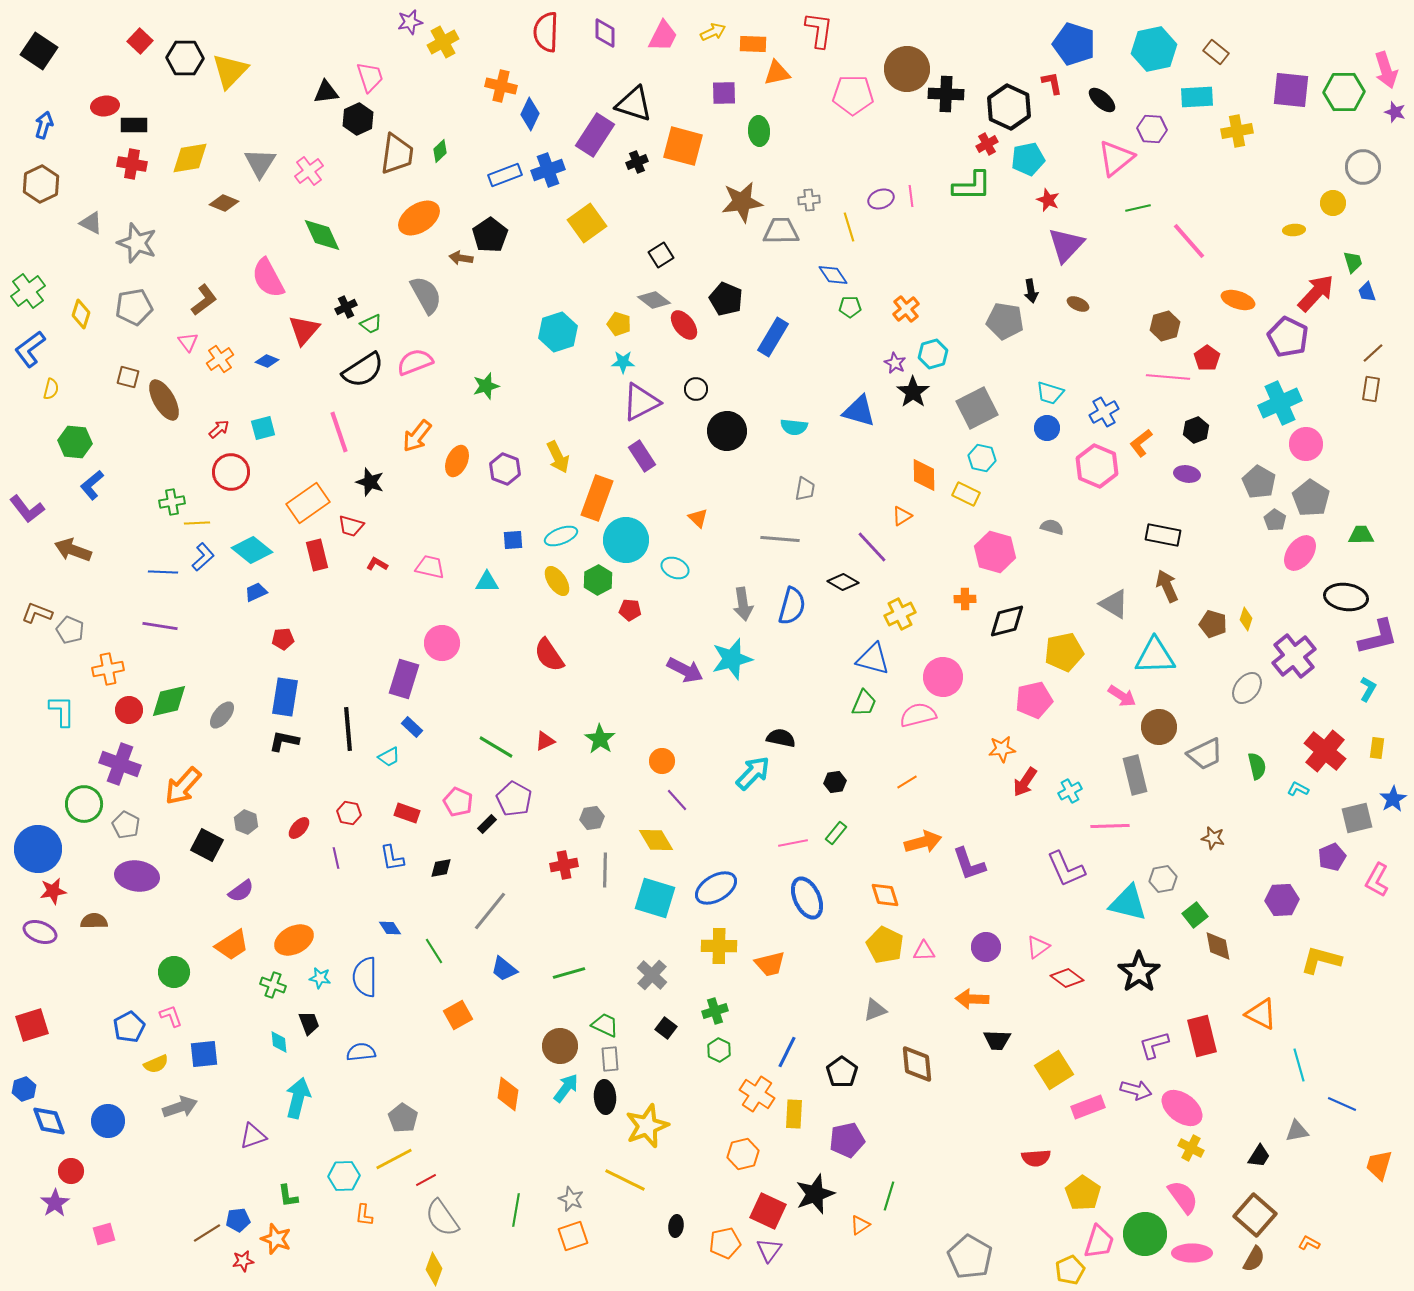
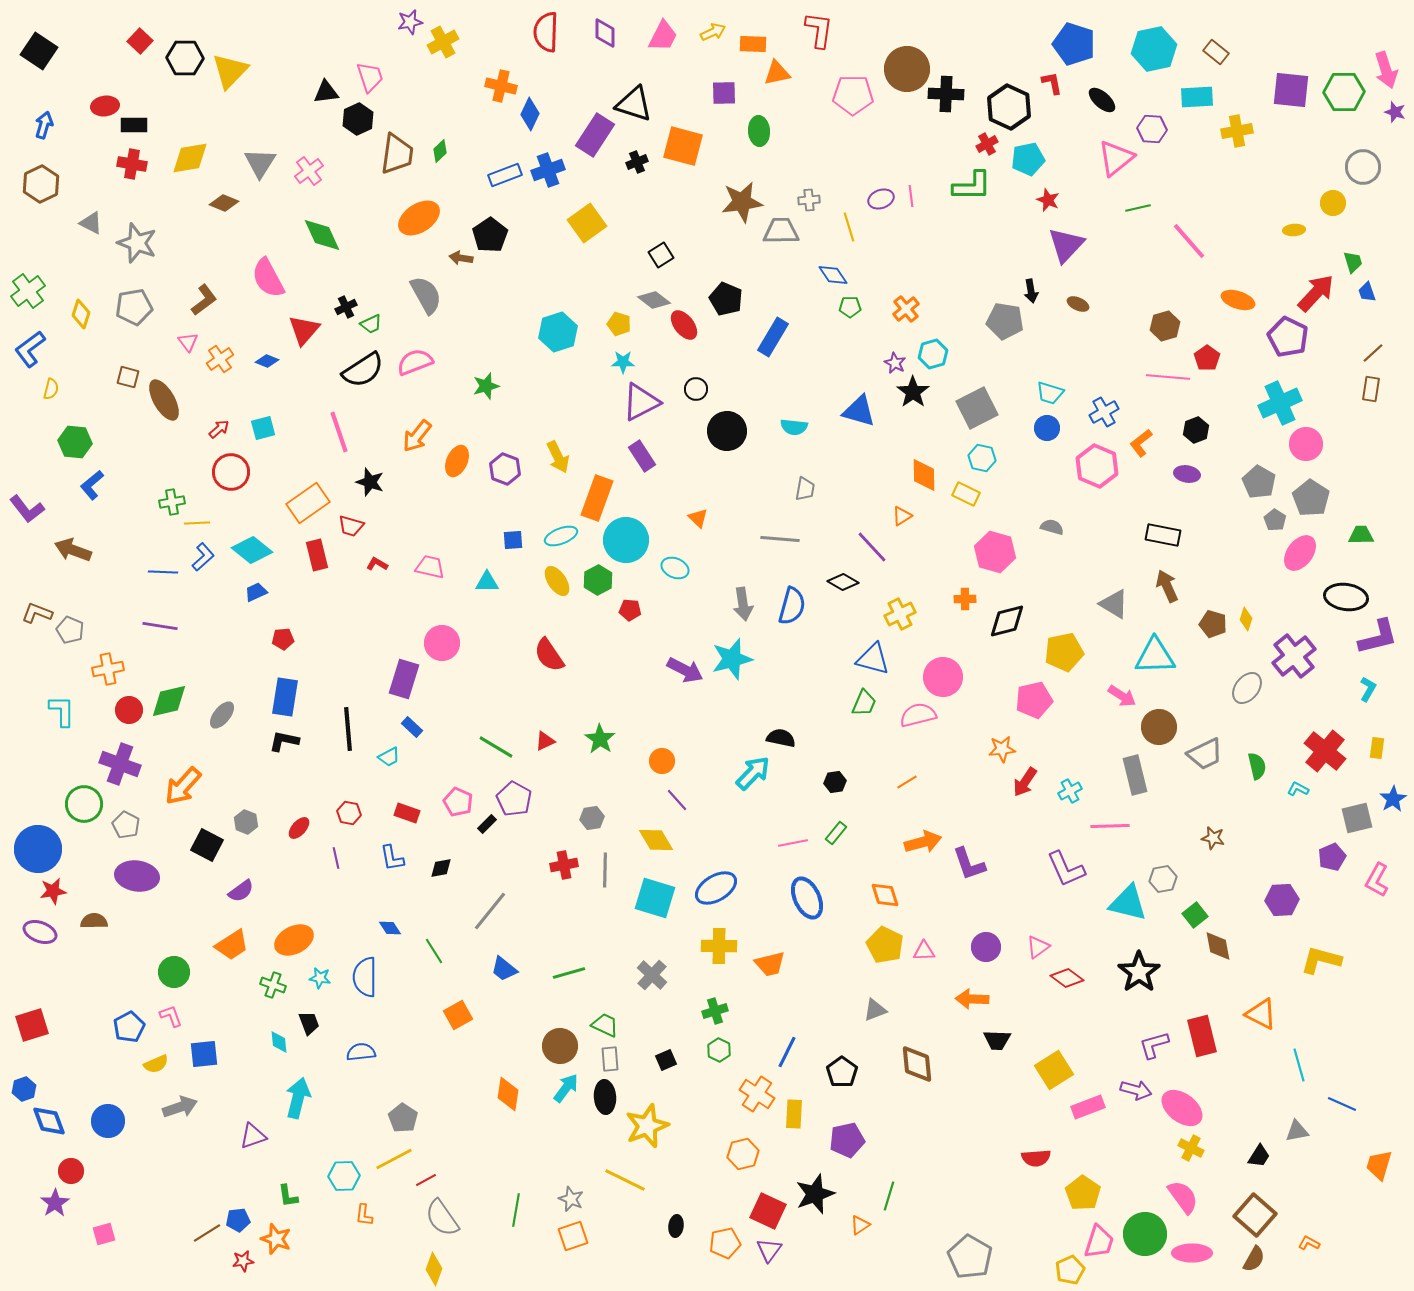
black square at (666, 1028): moved 32 px down; rotated 30 degrees clockwise
